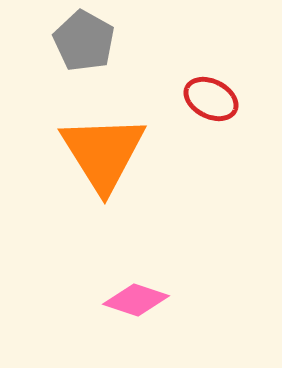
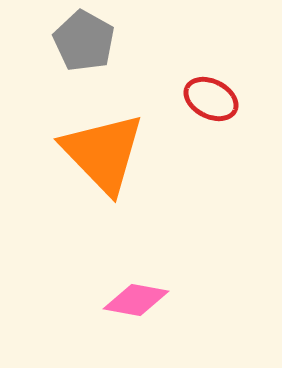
orange triangle: rotated 12 degrees counterclockwise
pink diamond: rotated 8 degrees counterclockwise
